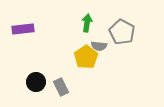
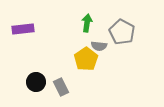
yellow pentagon: moved 2 px down
